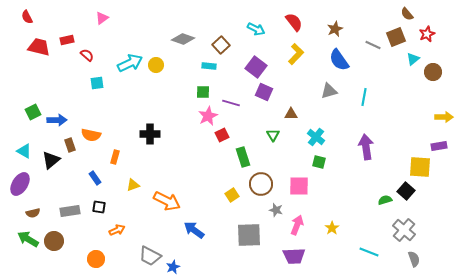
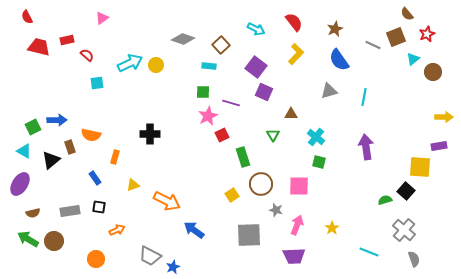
green square at (33, 112): moved 15 px down
brown rectangle at (70, 145): moved 2 px down
